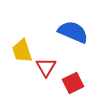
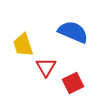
yellow trapezoid: moved 1 px right, 6 px up
